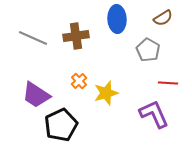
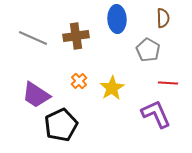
brown semicircle: rotated 60 degrees counterclockwise
yellow star: moved 6 px right, 5 px up; rotated 15 degrees counterclockwise
purple L-shape: moved 2 px right
